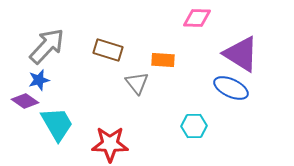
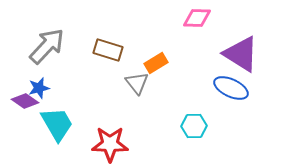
orange rectangle: moved 7 px left, 3 px down; rotated 35 degrees counterclockwise
blue star: moved 8 px down
